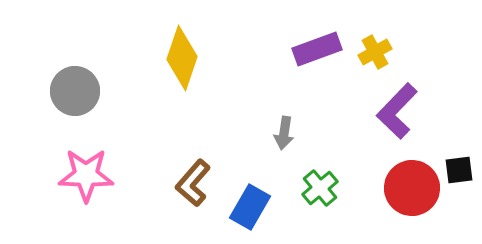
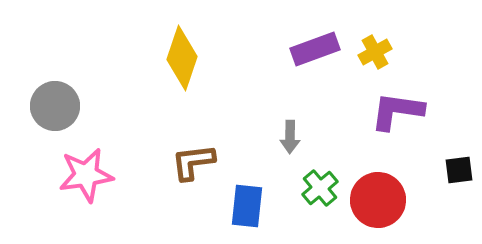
purple rectangle: moved 2 px left
gray circle: moved 20 px left, 15 px down
purple L-shape: rotated 54 degrees clockwise
gray arrow: moved 6 px right, 4 px down; rotated 8 degrees counterclockwise
pink star: rotated 10 degrees counterclockwise
brown L-shape: moved 21 px up; rotated 42 degrees clockwise
red circle: moved 34 px left, 12 px down
blue rectangle: moved 3 px left, 1 px up; rotated 24 degrees counterclockwise
